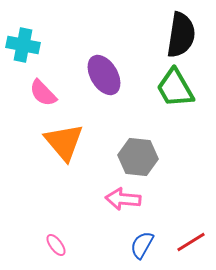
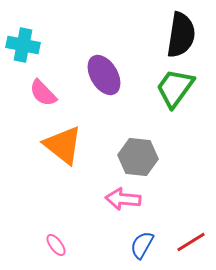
green trapezoid: rotated 66 degrees clockwise
orange triangle: moved 1 px left, 3 px down; rotated 12 degrees counterclockwise
